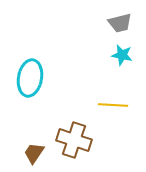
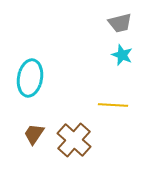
cyan star: rotated 10 degrees clockwise
brown cross: rotated 24 degrees clockwise
brown trapezoid: moved 19 px up
